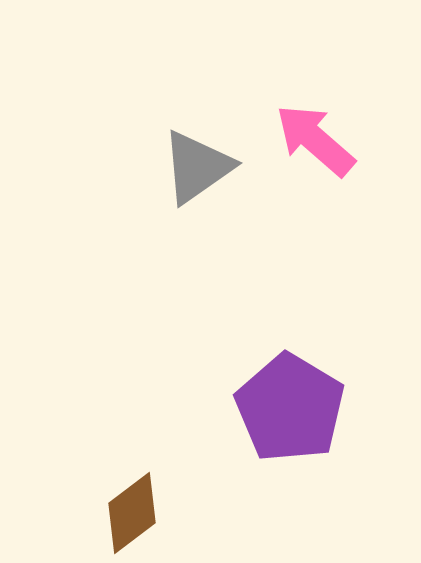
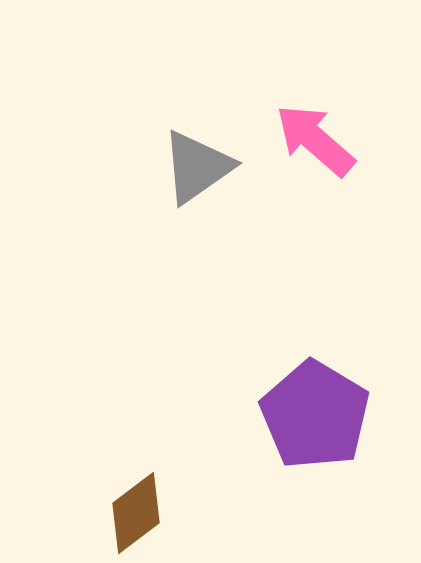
purple pentagon: moved 25 px right, 7 px down
brown diamond: moved 4 px right
